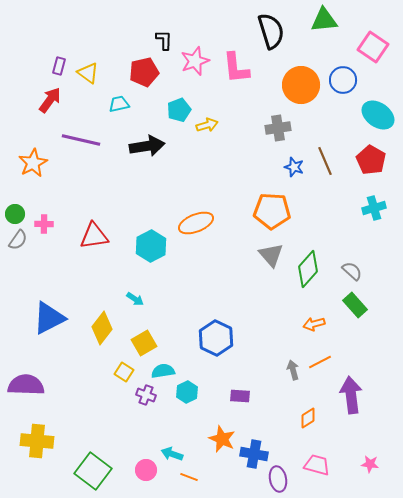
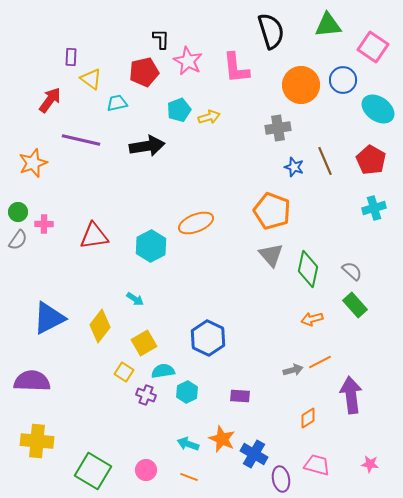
green triangle at (324, 20): moved 4 px right, 5 px down
black L-shape at (164, 40): moved 3 px left, 1 px up
pink star at (195, 61): moved 7 px left; rotated 24 degrees counterclockwise
purple rectangle at (59, 66): moved 12 px right, 9 px up; rotated 12 degrees counterclockwise
yellow triangle at (88, 73): moved 3 px right, 6 px down
cyan trapezoid at (119, 104): moved 2 px left, 1 px up
cyan ellipse at (378, 115): moved 6 px up
yellow arrow at (207, 125): moved 2 px right, 8 px up
orange star at (33, 163): rotated 8 degrees clockwise
orange pentagon at (272, 211): rotated 18 degrees clockwise
green circle at (15, 214): moved 3 px right, 2 px up
green diamond at (308, 269): rotated 30 degrees counterclockwise
orange arrow at (314, 324): moved 2 px left, 5 px up
yellow diamond at (102, 328): moved 2 px left, 2 px up
blue hexagon at (216, 338): moved 8 px left
gray arrow at (293, 370): rotated 90 degrees clockwise
purple semicircle at (26, 385): moved 6 px right, 4 px up
cyan arrow at (172, 454): moved 16 px right, 10 px up
blue cross at (254, 454): rotated 20 degrees clockwise
green square at (93, 471): rotated 6 degrees counterclockwise
purple ellipse at (278, 479): moved 3 px right
